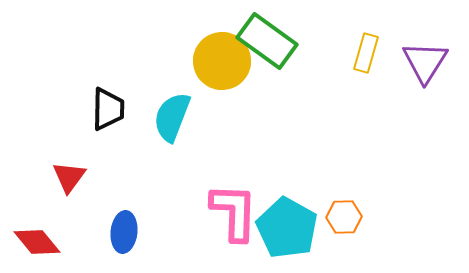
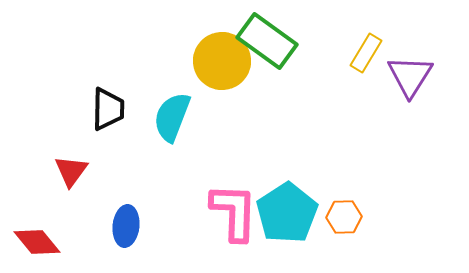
yellow rectangle: rotated 15 degrees clockwise
purple triangle: moved 15 px left, 14 px down
red triangle: moved 2 px right, 6 px up
cyan pentagon: moved 15 px up; rotated 10 degrees clockwise
blue ellipse: moved 2 px right, 6 px up
